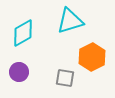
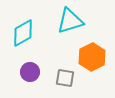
purple circle: moved 11 px right
